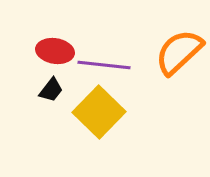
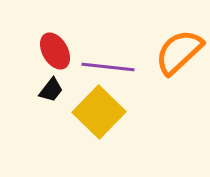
red ellipse: rotated 51 degrees clockwise
purple line: moved 4 px right, 2 px down
